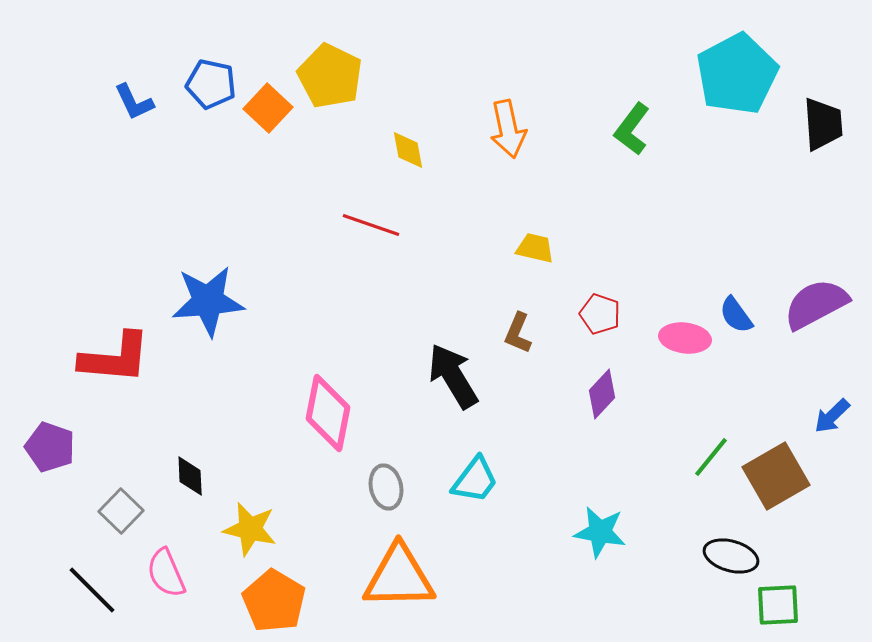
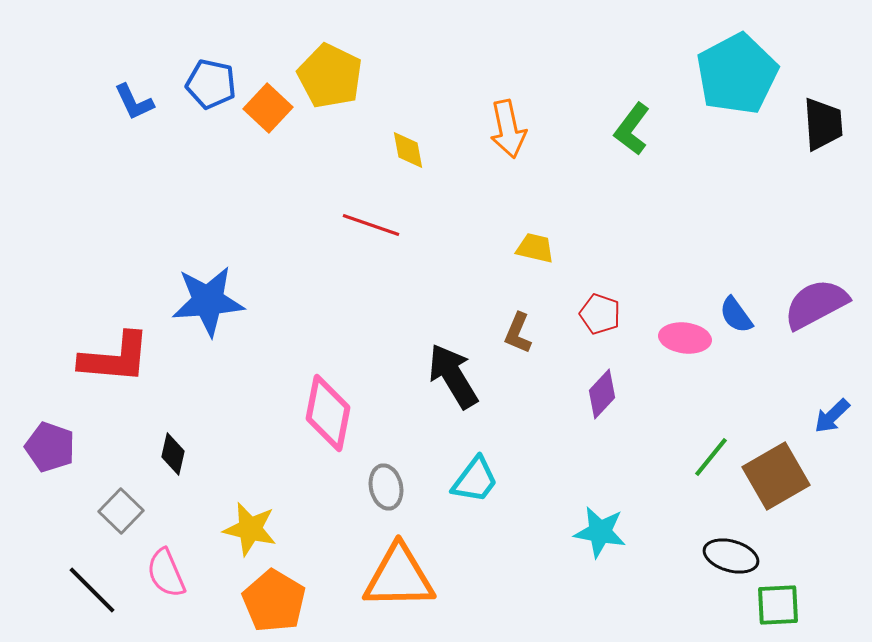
black diamond: moved 17 px left, 22 px up; rotated 15 degrees clockwise
